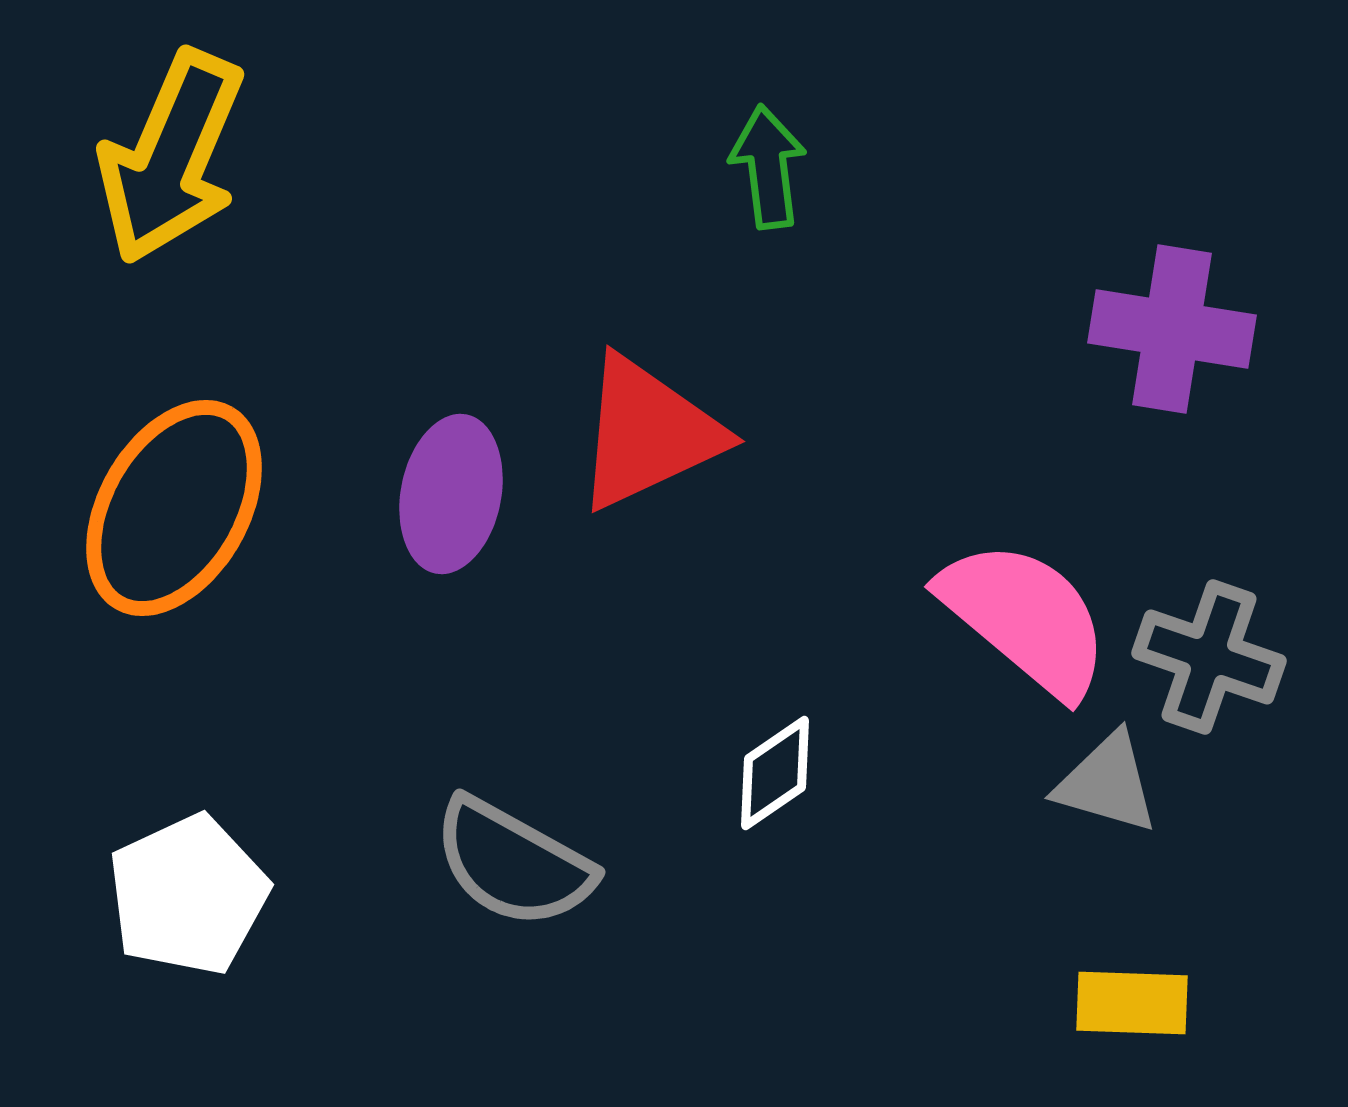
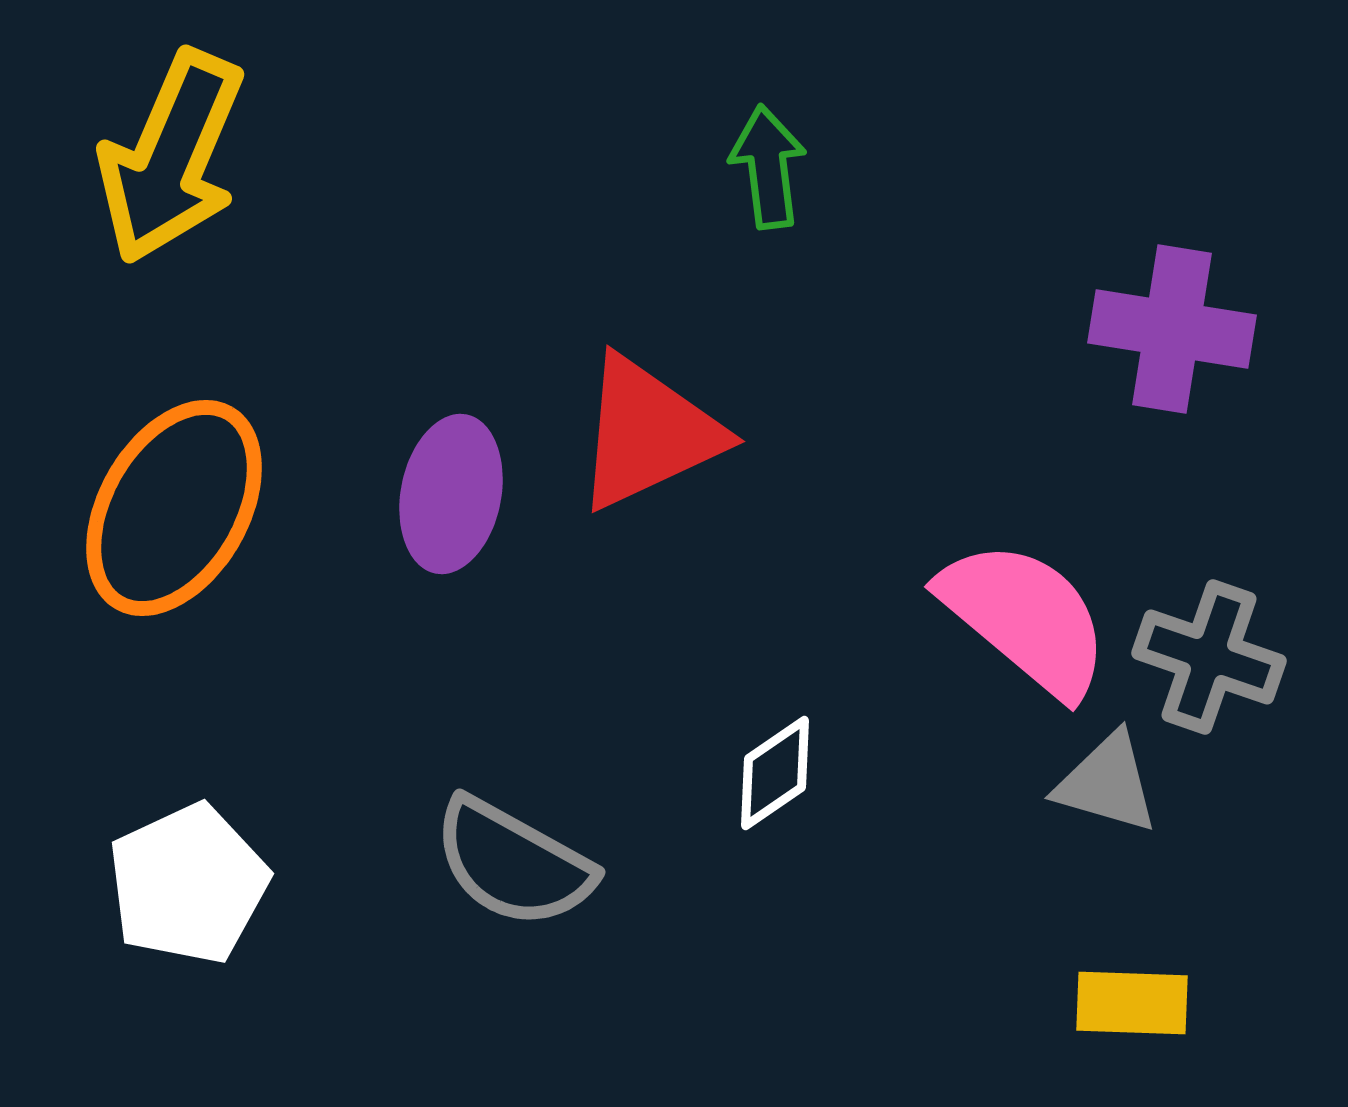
white pentagon: moved 11 px up
